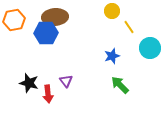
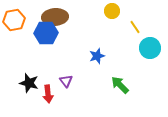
yellow line: moved 6 px right
blue star: moved 15 px left
